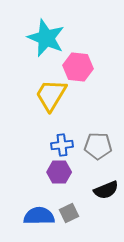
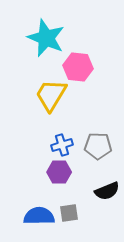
blue cross: rotated 10 degrees counterclockwise
black semicircle: moved 1 px right, 1 px down
gray square: rotated 18 degrees clockwise
